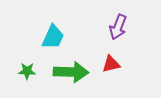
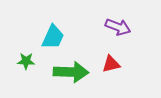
purple arrow: rotated 90 degrees counterclockwise
green star: moved 1 px left, 10 px up
